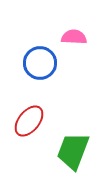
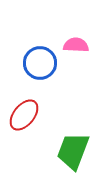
pink semicircle: moved 2 px right, 8 px down
red ellipse: moved 5 px left, 6 px up
